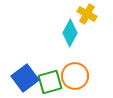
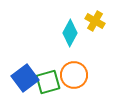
yellow cross: moved 8 px right, 7 px down
orange circle: moved 1 px left, 1 px up
green square: moved 2 px left
